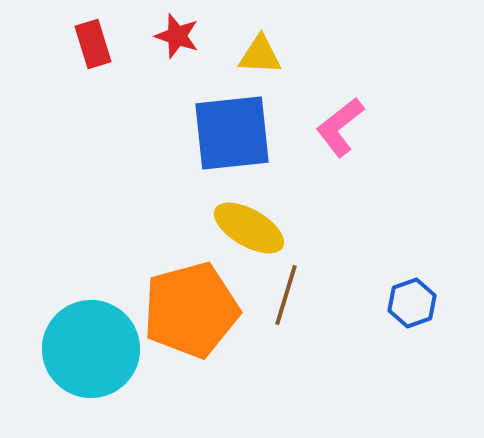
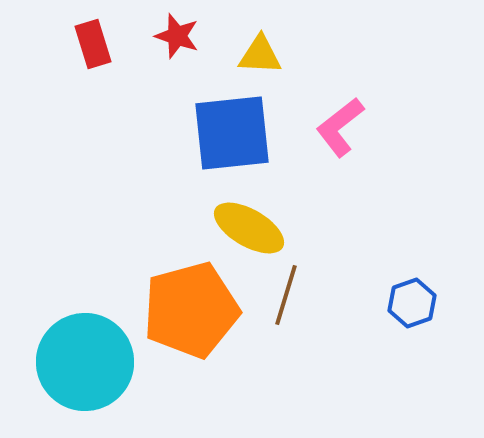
cyan circle: moved 6 px left, 13 px down
